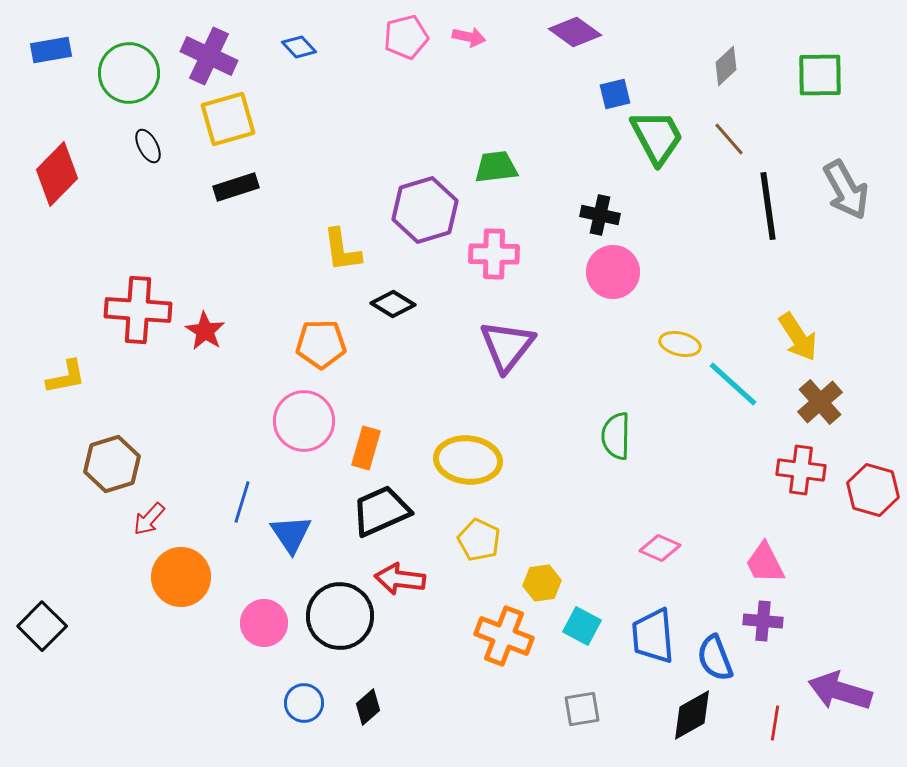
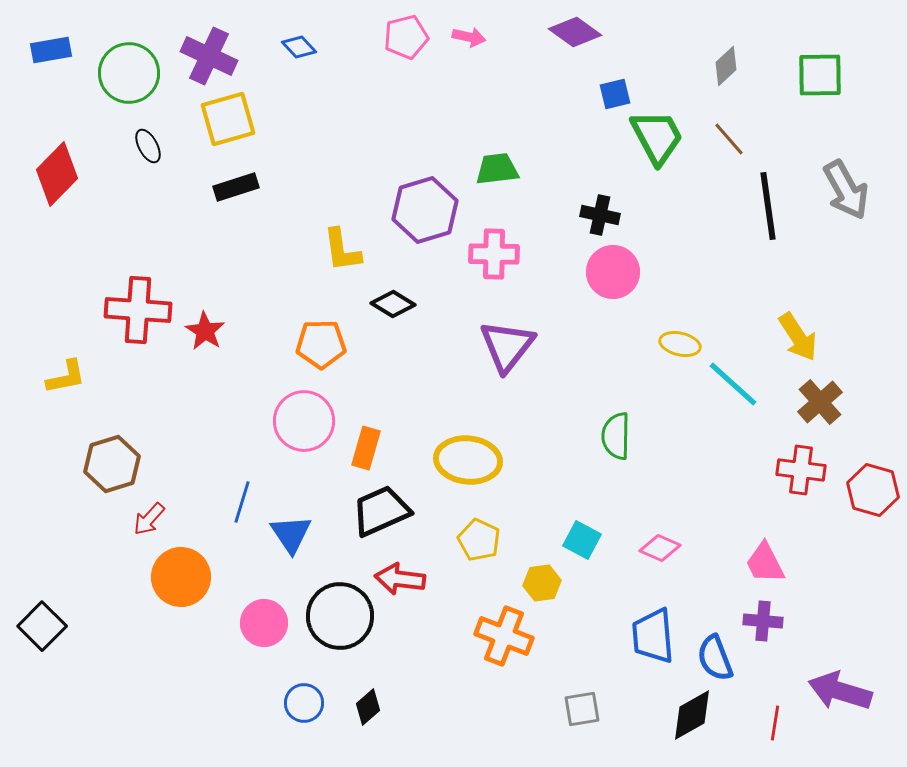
green trapezoid at (496, 167): moved 1 px right, 2 px down
cyan square at (582, 626): moved 86 px up
